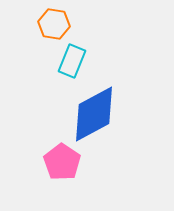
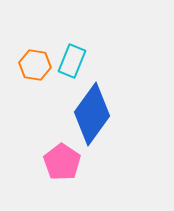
orange hexagon: moved 19 px left, 41 px down
blue diamond: moved 2 px left; rotated 26 degrees counterclockwise
